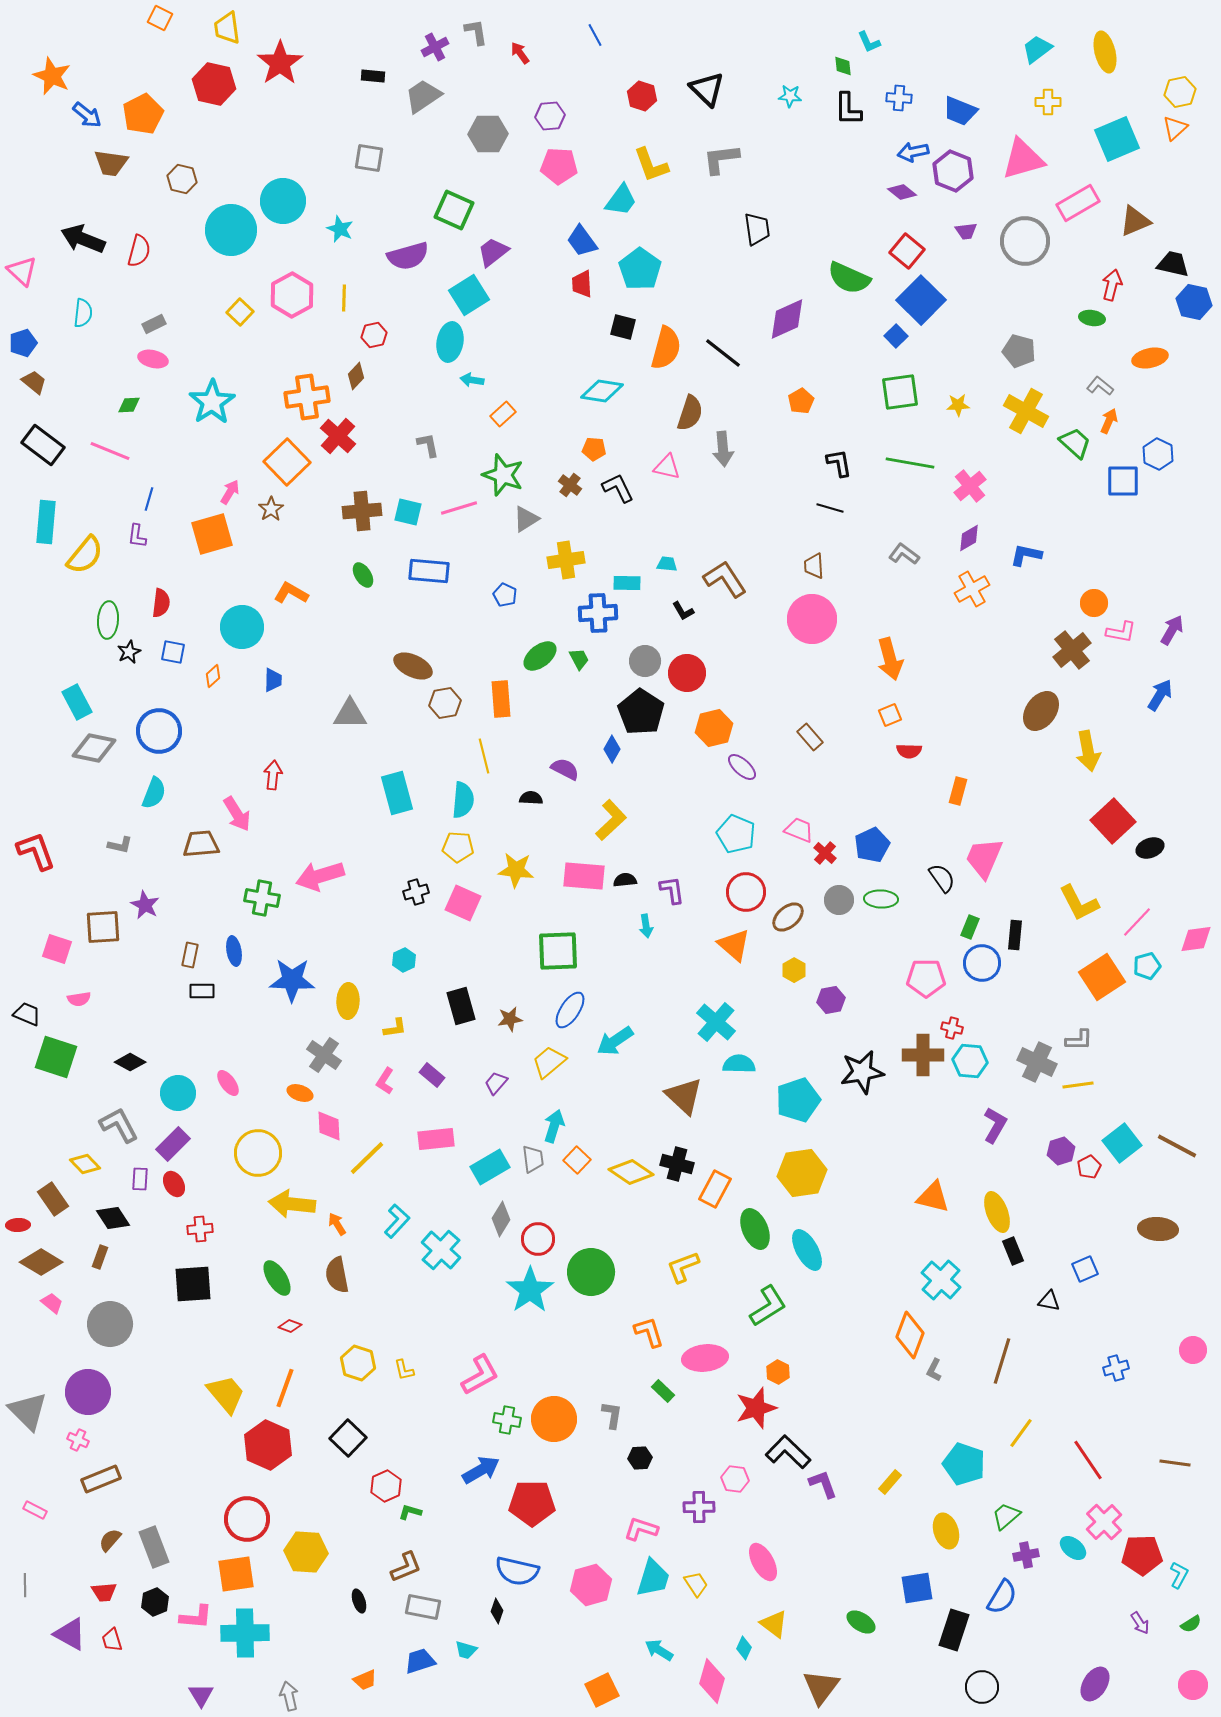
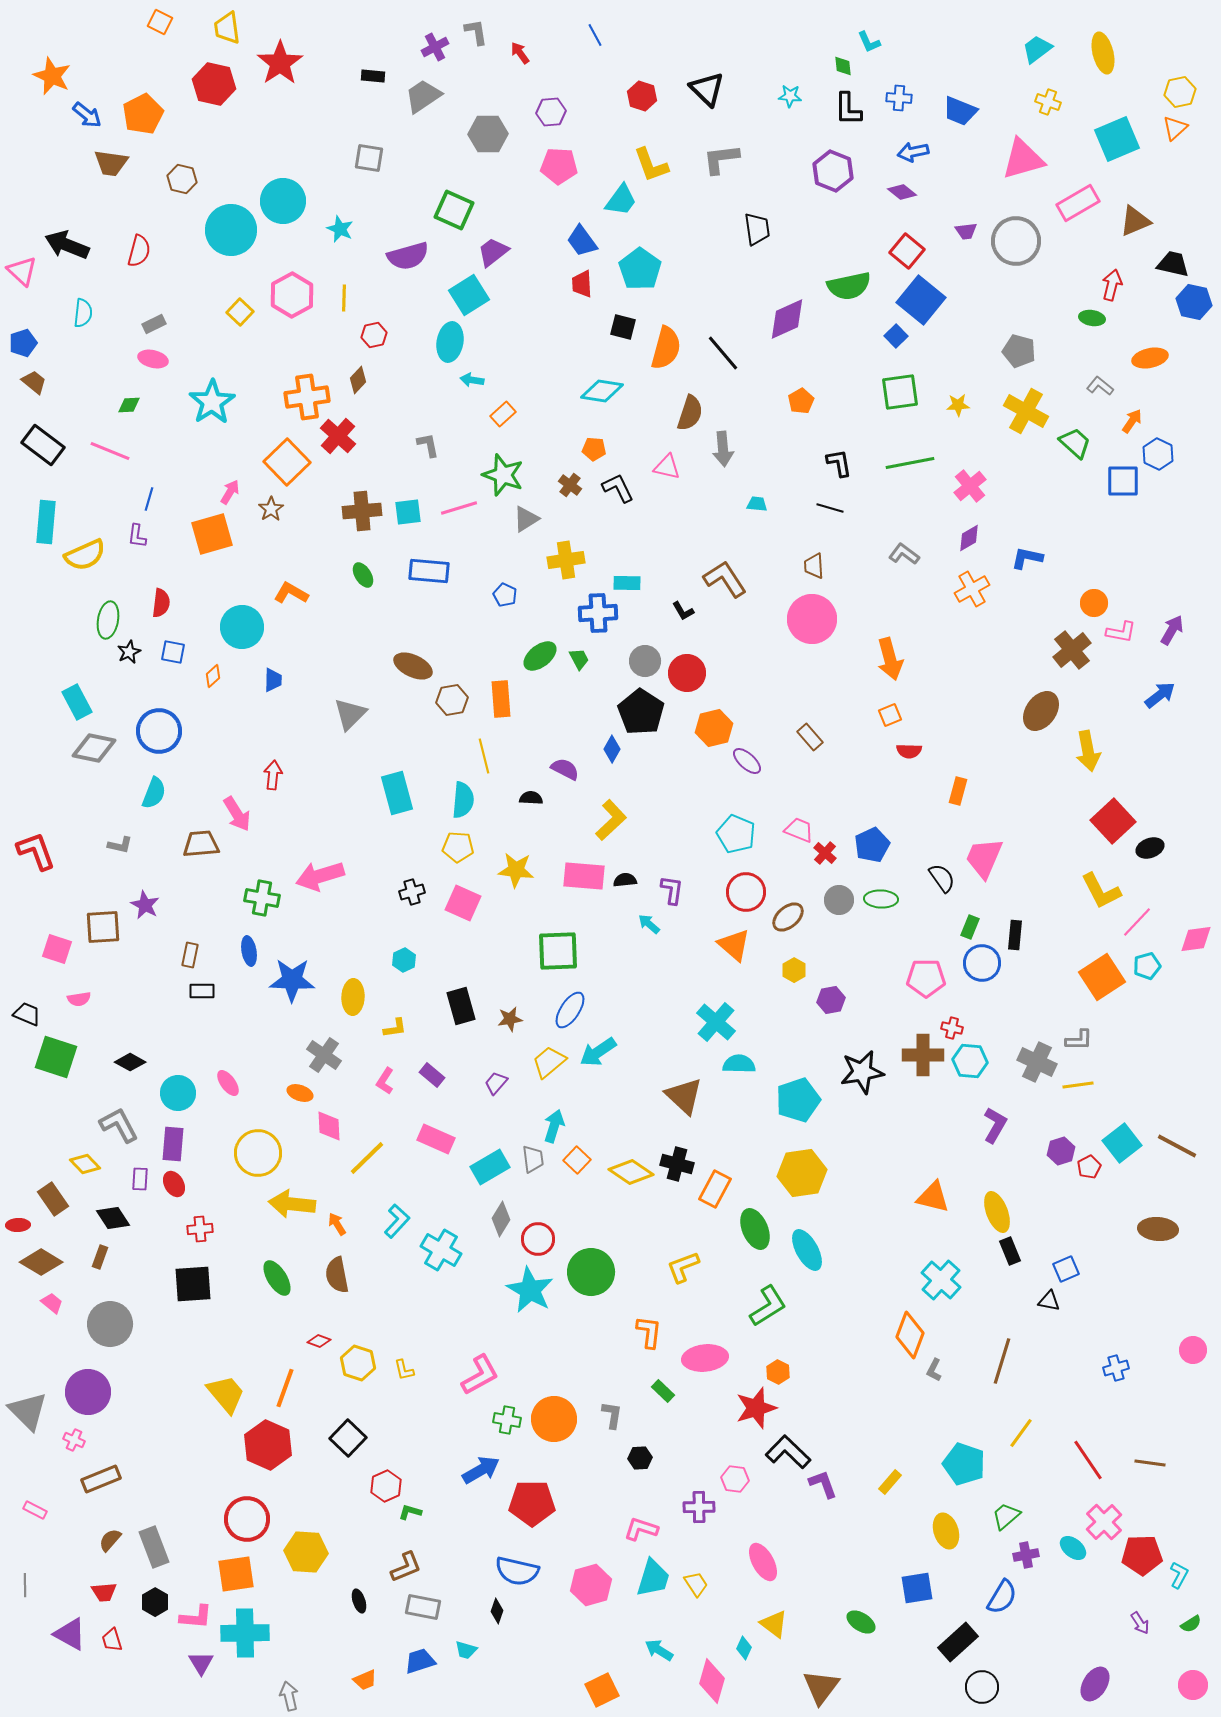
orange square at (160, 18): moved 4 px down
yellow ellipse at (1105, 52): moved 2 px left, 1 px down
yellow cross at (1048, 102): rotated 20 degrees clockwise
purple hexagon at (550, 116): moved 1 px right, 4 px up
purple hexagon at (953, 171): moved 120 px left
black arrow at (83, 239): moved 16 px left, 6 px down
gray circle at (1025, 241): moved 9 px left
green semicircle at (849, 278): moved 8 px down; rotated 36 degrees counterclockwise
blue square at (921, 300): rotated 6 degrees counterclockwise
black line at (723, 353): rotated 12 degrees clockwise
brown diamond at (356, 376): moved 2 px right, 4 px down
orange arrow at (1109, 421): moved 23 px right; rotated 10 degrees clockwise
green line at (910, 463): rotated 21 degrees counterclockwise
cyan square at (408, 512): rotated 20 degrees counterclockwise
yellow semicircle at (85, 555): rotated 27 degrees clockwise
blue L-shape at (1026, 555): moved 1 px right, 3 px down
cyan trapezoid at (667, 564): moved 90 px right, 60 px up
green ellipse at (108, 620): rotated 6 degrees clockwise
blue arrow at (1160, 695): rotated 20 degrees clockwise
brown hexagon at (445, 703): moved 7 px right, 3 px up
gray triangle at (350, 714): rotated 45 degrees counterclockwise
purple ellipse at (742, 767): moved 5 px right, 6 px up
purple L-shape at (672, 890): rotated 16 degrees clockwise
black cross at (416, 892): moved 4 px left
yellow L-shape at (1079, 903): moved 22 px right, 12 px up
cyan arrow at (646, 926): moved 3 px right, 2 px up; rotated 140 degrees clockwise
blue ellipse at (234, 951): moved 15 px right
yellow ellipse at (348, 1001): moved 5 px right, 4 px up
cyan arrow at (615, 1041): moved 17 px left, 11 px down
pink rectangle at (436, 1139): rotated 30 degrees clockwise
purple rectangle at (173, 1144): rotated 40 degrees counterclockwise
cyan cross at (441, 1250): rotated 12 degrees counterclockwise
black rectangle at (1013, 1251): moved 3 px left
blue square at (1085, 1269): moved 19 px left
cyan star at (530, 1290): rotated 9 degrees counterclockwise
red diamond at (290, 1326): moved 29 px right, 15 px down
orange L-shape at (649, 1332): rotated 24 degrees clockwise
pink cross at (78, 1440): moved 4 px left
brown line at (1175, 1463): moved 25 px left
black hexagon at (155, 1602): rotated 8 degrees counterclockwise
black rectangle at (954, 1630): moved 4 px right, 12 px down; rotated 30 degrees clockwise
purple triangle at (201, 1695): moved 32 px up
